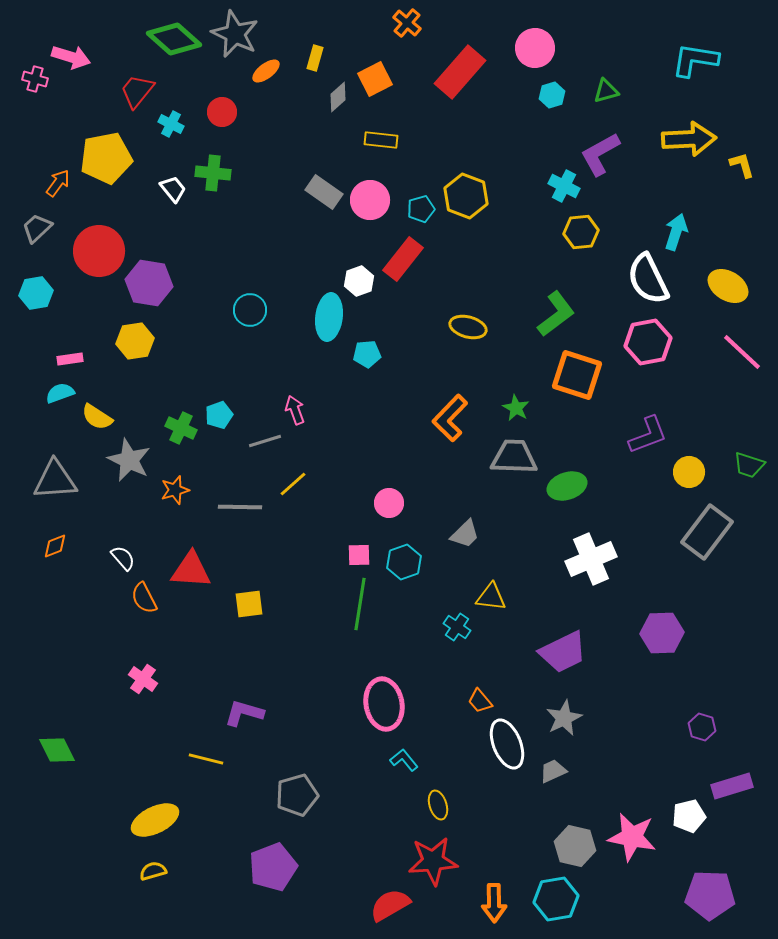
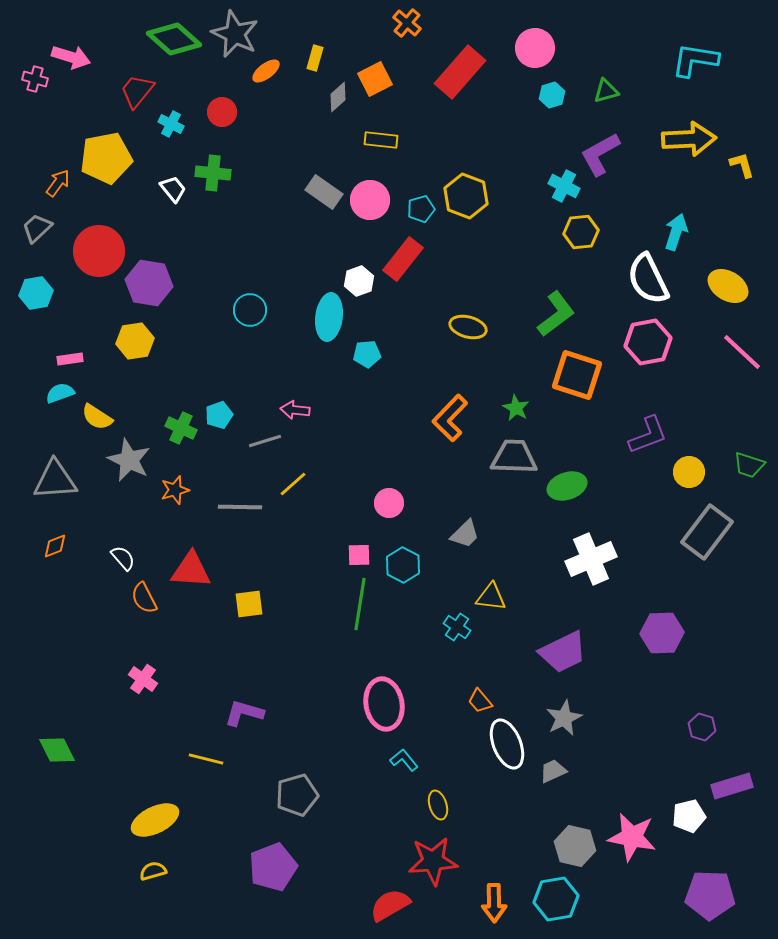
pink arrow at (295, 410): rotated 64 degrees counterclockwise
cyan hexagon at (404, 562): moved 1 px left, 3 px down; rotated 12 degrees counterclockwise
